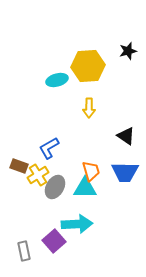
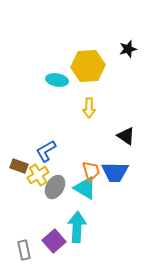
black star: moved 2 px up
cyan ellipse: rotated 25 degrees clockwise
blue L-shape: moved 3 px left, 3 px down
blue trapezoid: moved 10 px left
cyan triangle: rotated 30 degrees clockwise
cyan arrow: moved 3 px down; rotated 84 degrees counterclockwise
gray rectangle: moved 1 px up
